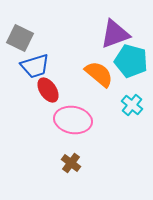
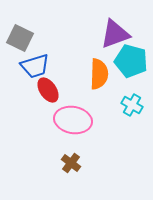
orange semicircle: rotated 52 degrees clockwise
cyan cross: rotated 10 degrees counterclockwise
